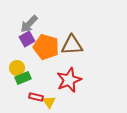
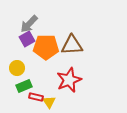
orange pentagon: rotated 15 degrees counterclockwise
green rectangle: moved 1 px right, 8 px down
